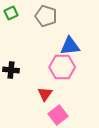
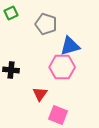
gray pentagon: moved 8 px down
blue triangle: rotated 10 degrees counterclockwise
red triangle: moved 5 px left
pink square: rotated 30 degrees counterclockwise
